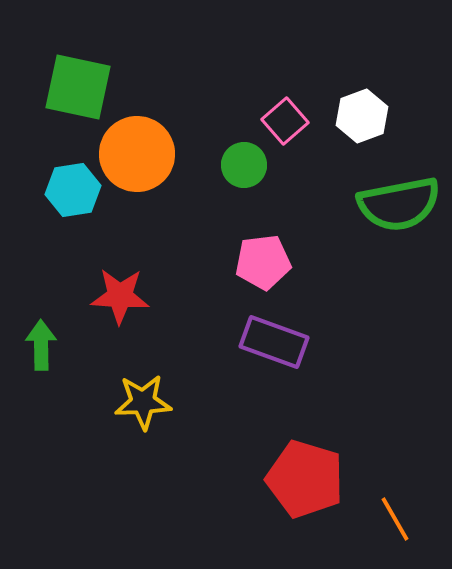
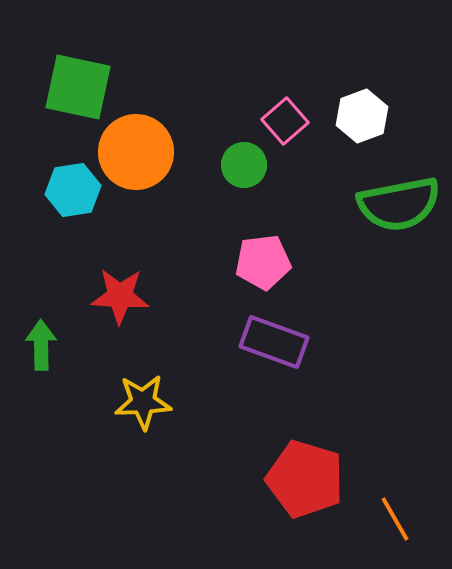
orange circle: moved 1 px left, 2 px up
